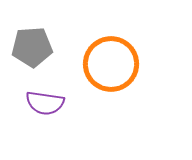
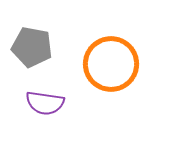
gray pentagon: rotated 15 degrees clockwise
